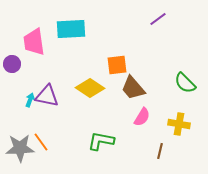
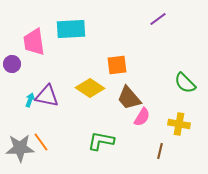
brown trapezoid: moved 4 px left, 10 px down
